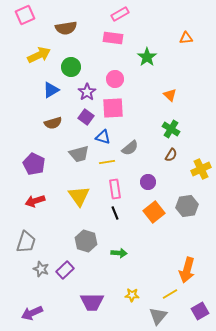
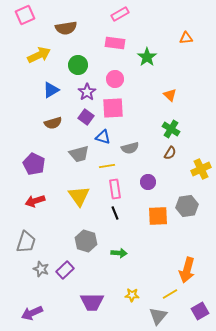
pink rectangle at (113, 38): moved 2 px right, 5 px down
green circle at (71, 67): moved 7 px right, 2 px up
gray semicircle at (130, 148): rotated 24 degrees clockwise
brown semicircle at (171, 155): moved 1 px left, 2 px up
yellow line at (107, 162): moved 4 px down
orange square at (154, 212): moved 4 px right, 4 px down; rotated 35 degrees clockwise
